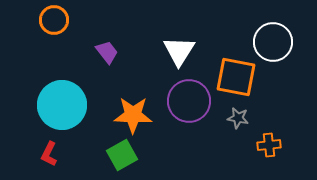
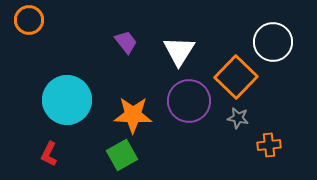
orange circle: moved 25 px left
purple trapezoid: moved 19 px right, 10 px up
orange square: rotated 33 degrees clockwise
cyan circle: moved 5 px right, 5 px up
